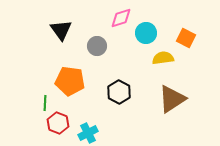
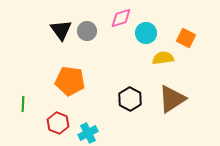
gray circle: moved 10 px left, 15 px up
black hexagon: moved 11 px right, 7 px down
green line: moved 22 px left, 1 px down
